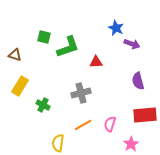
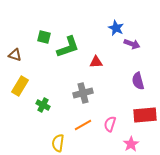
gray cross: moved 2 px right
